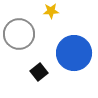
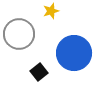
yellow star: rotated 14 degrees counterclockwise
